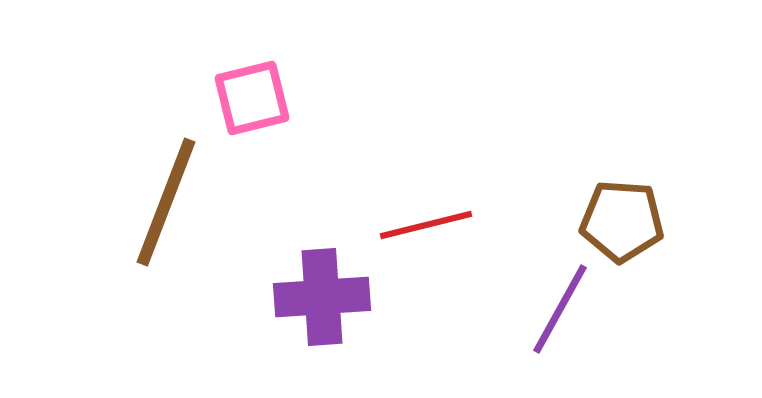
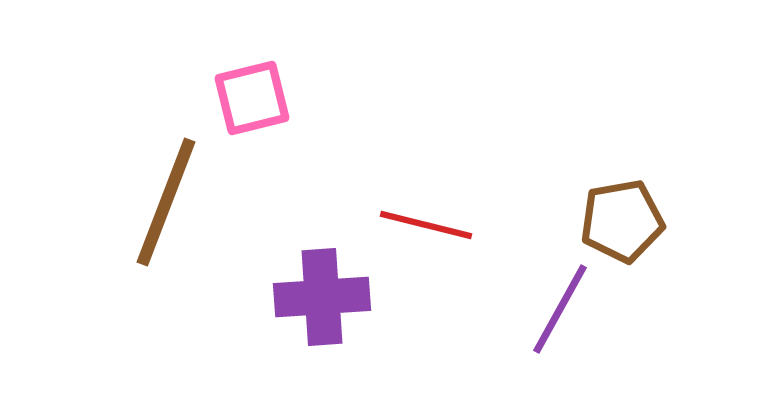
brown pentagon: rotated 14 degrees counterclockwise
red line: rotated 28 degrees clockwise
